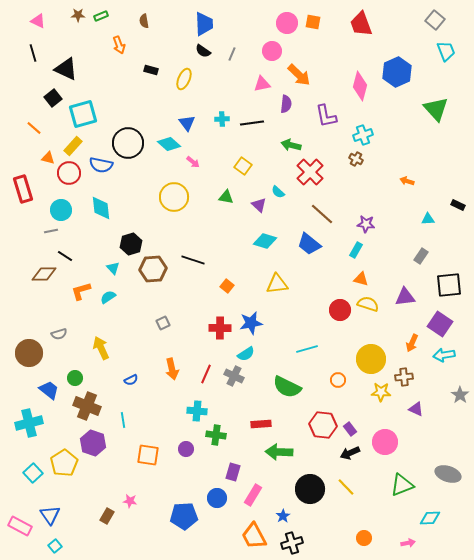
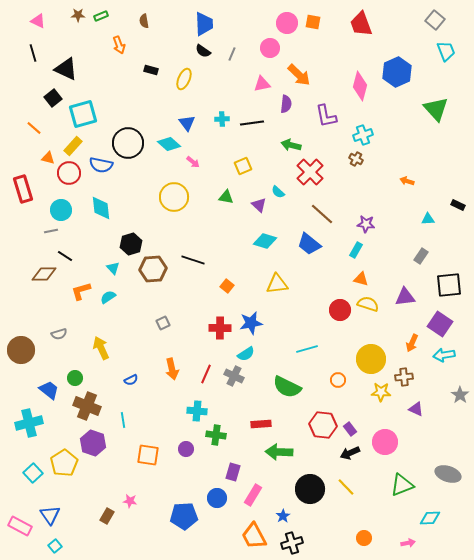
pink circle at (272, 51): moved 2 px left, 3 px up
yellow square at (243, 166): rotated 30 degrees clockwise
brown circle at (29, 353): moved 8 px left, 3 px up
